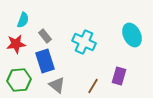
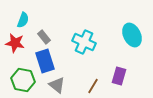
gray rectangle: moved 1 px left, 1 px down
red star: moved 1 px left, 1 px up; rotated 18 degrees clockwise
green hexagon: moved 4 px right; rotated 15 degrees clockwise
